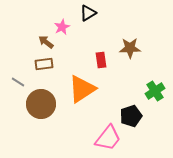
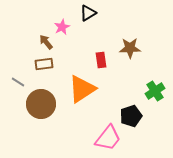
brown arrow: rotated 14 degrees clockwise
